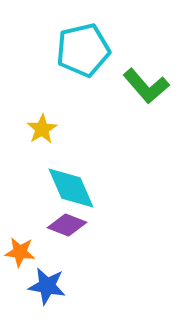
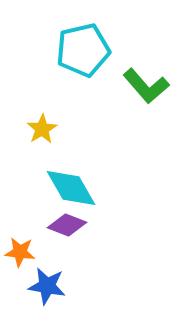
cyan diamond: rotated 6 degrees counterclockwise
